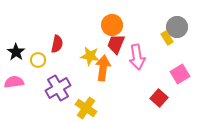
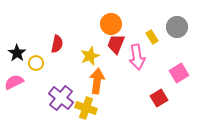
orange circle: moved 1 px left, 1 px up
yellow rectangle: moved 15 px left, 1 px up
black star: moved 1 px right, 1 px down
yellow star: rotated 30 degrees counterclockwise
yellow circle: moved 2 px left, 3 px down
orange arrow: moved 6 px left, 13 px down
pink square: moved 1 px left, 1 px up
pink semicircle: rotated 18 degrees counterclockwise
purple cross: moved 3 px right, 10 px down; rotated 20 degrees counterclockwise
red square: rotated 18 degrees clockwise
yellow cross: rotated 15 degrees counterclockwise
